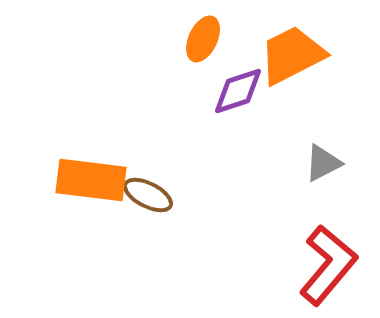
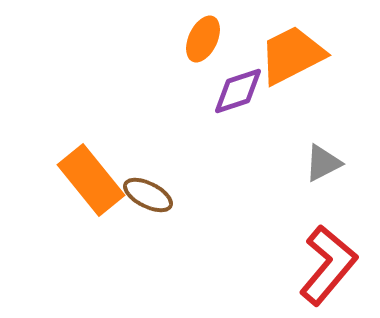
orange rectangle: rotated 44 degrees clockwise
